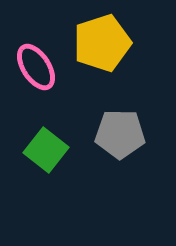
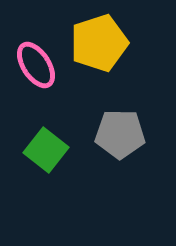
yellow pentagon: moved 3 px left
pink ellipse: moved 2 px up
